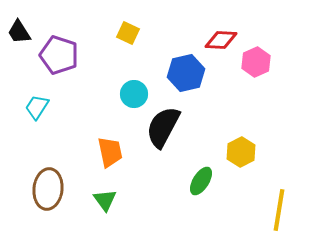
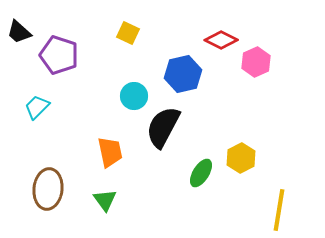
black trapezoid: rotated 16 degrees counterclockwise
red diamond: rotated 24 degrees clockwise
blue hexagon: moved 3 px left, 1 px down
cyan circle: moved 2 px down
cyan trapezoid: rotated 12 degrees clockwise
yellow hexagon: moved 6 px down
green ellipse: moved 8 px up
